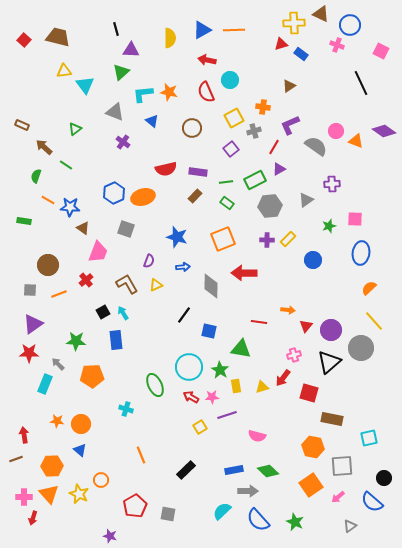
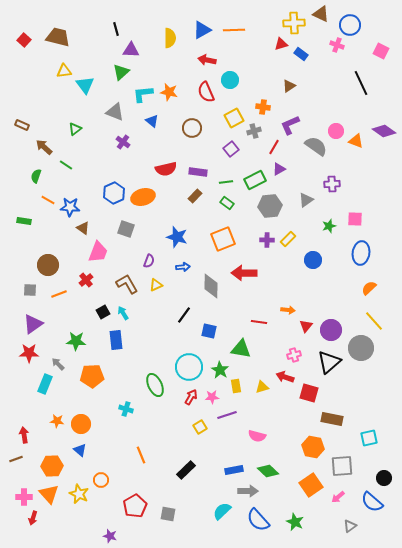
red arrow at (283, 378): moved 2 px right, 1 px up; rotated 72 degrees clockwise
red arrow at (191, 397): rotated 91 degrees clockwise
